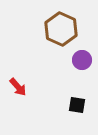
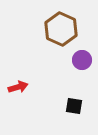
red arrow: rotated 66 degrees counterclockwise
black square: moved 3 px left, 1 px down
